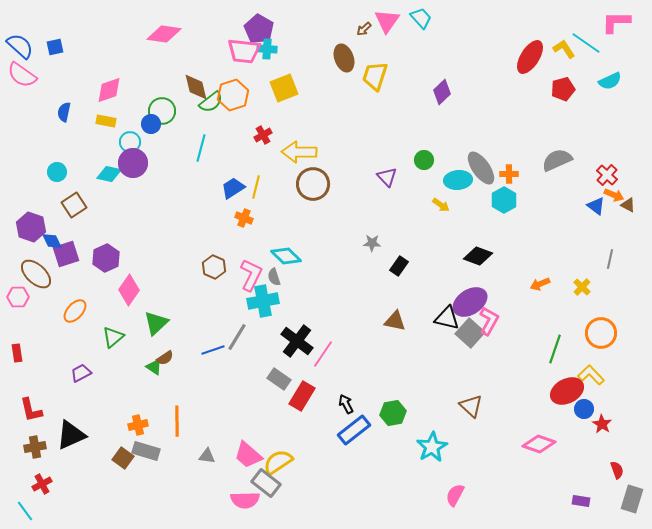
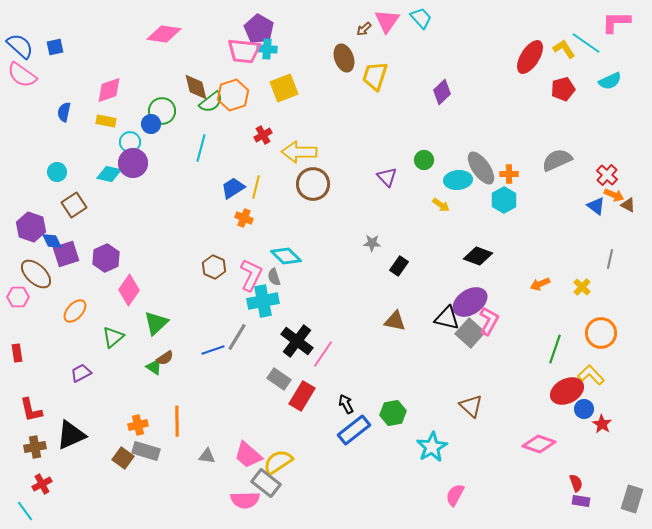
red semicircle at (617, 470): moved 41 px left, 13 px down
